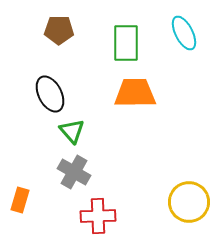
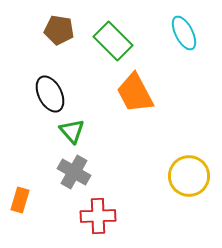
brown pentagon: rotated 8 degrees clockwise
green rectangle: moved 13 px left, 2 px up; rotated 45 degrees counterclockwise
orange trapezoid: rotated 117 degrees counterclockwise
yellow circle: moved 26 px up
